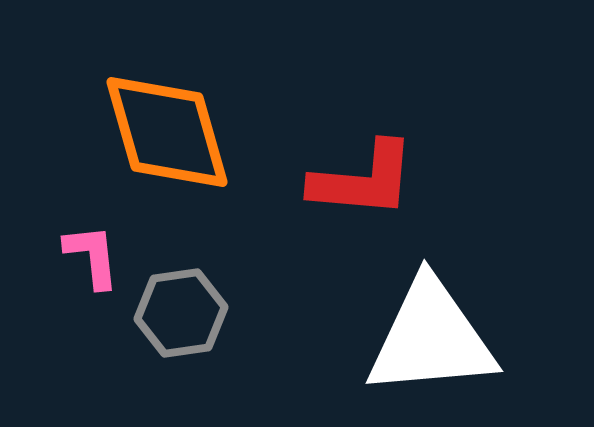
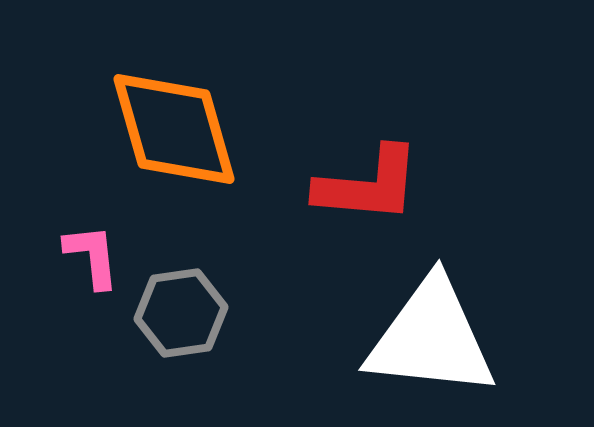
orange diamond: moved 7 px right, 3 px up
red L-shape: moved 5 px right, 5 px down
white triangle: rotated 11 degrees clockwise
